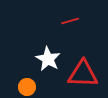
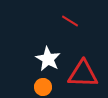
red line: rotated 48 degrees clockwise
orange circle: moved 16 px right
